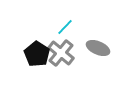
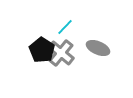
black pentagon: moved 5 px right, 4 px up
